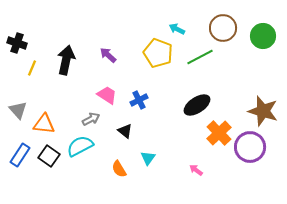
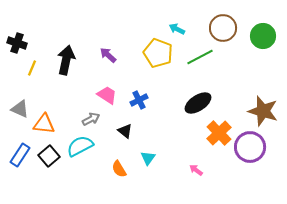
black ellipse: moved 1 px right, 2 px up
gray triangle: moved 2 px right, 1 px up; rotated 24 degrees counterclockwise
black square: rotated 15 degrees clockwise
